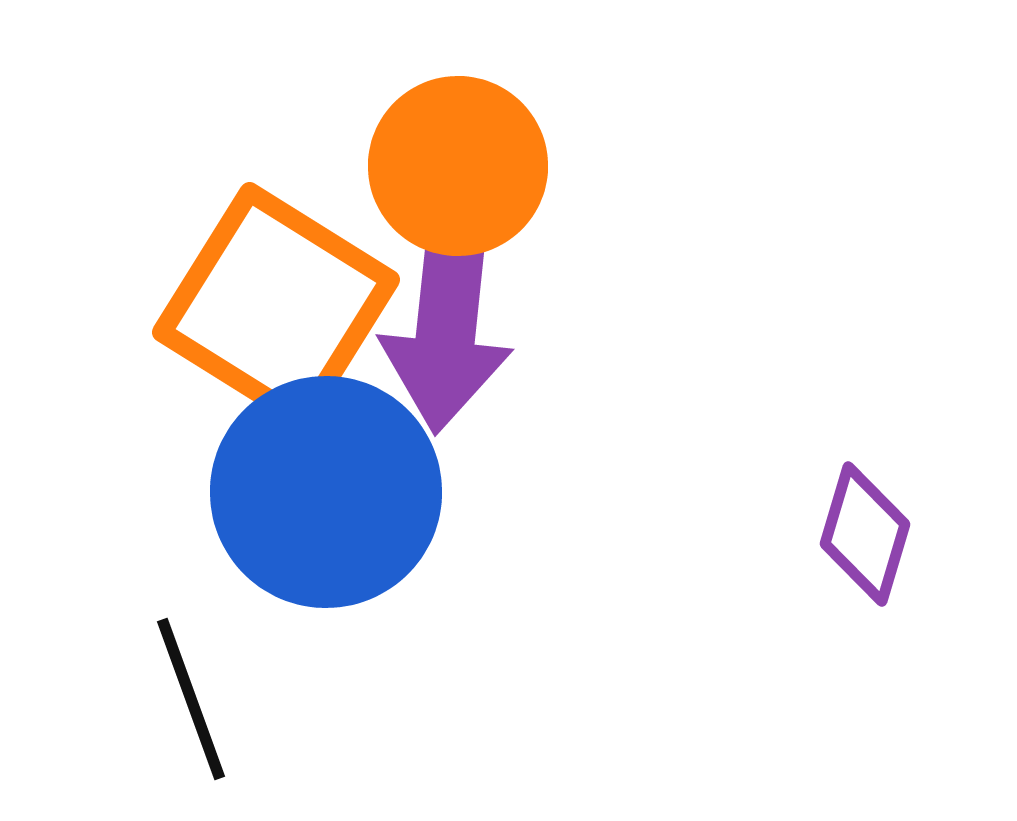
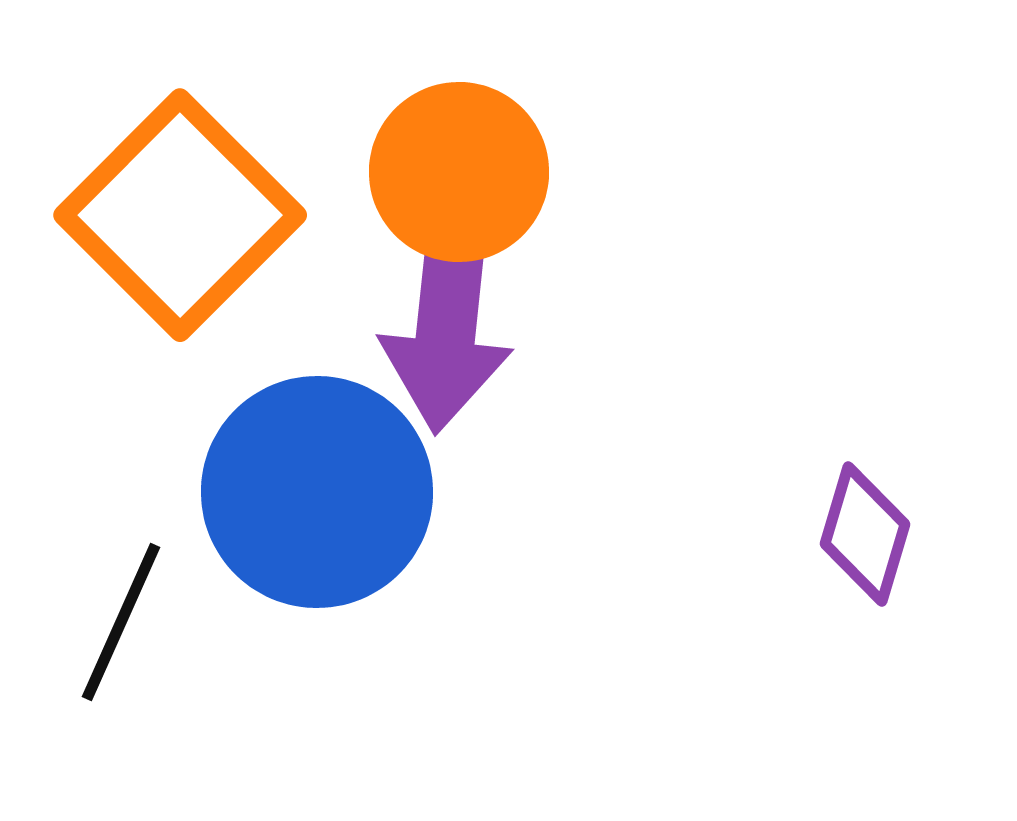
orange circle: moved 1 px right, 6 px down
orange square: moved 96 px left, 91 px up; rotated 13 degrees clockwise
blue circle: moved 9 px left
black line: moved 70 px left, 77 px up; rotated 44 degrees clockwise
